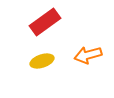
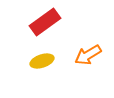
orange arrow: rotated 16 degrees counterclockwise
